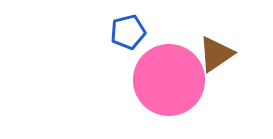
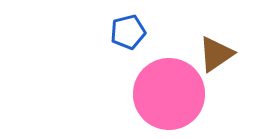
pink circle: moved 14 px down
